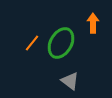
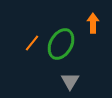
green ellipse: moved 1 px down
gray triangle: rotated 24 degrees clockwise
